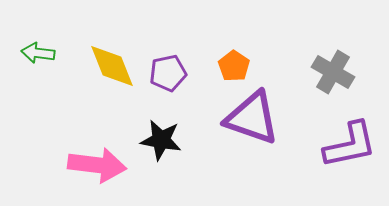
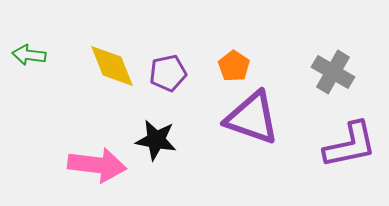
green arrow: moved 9 px left, 2 px down
black star: moved 5 px left
